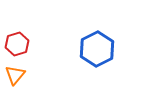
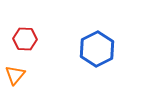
red hexagon: moved 8 px right, 5 px up; rotated 20 degrees clockwise
